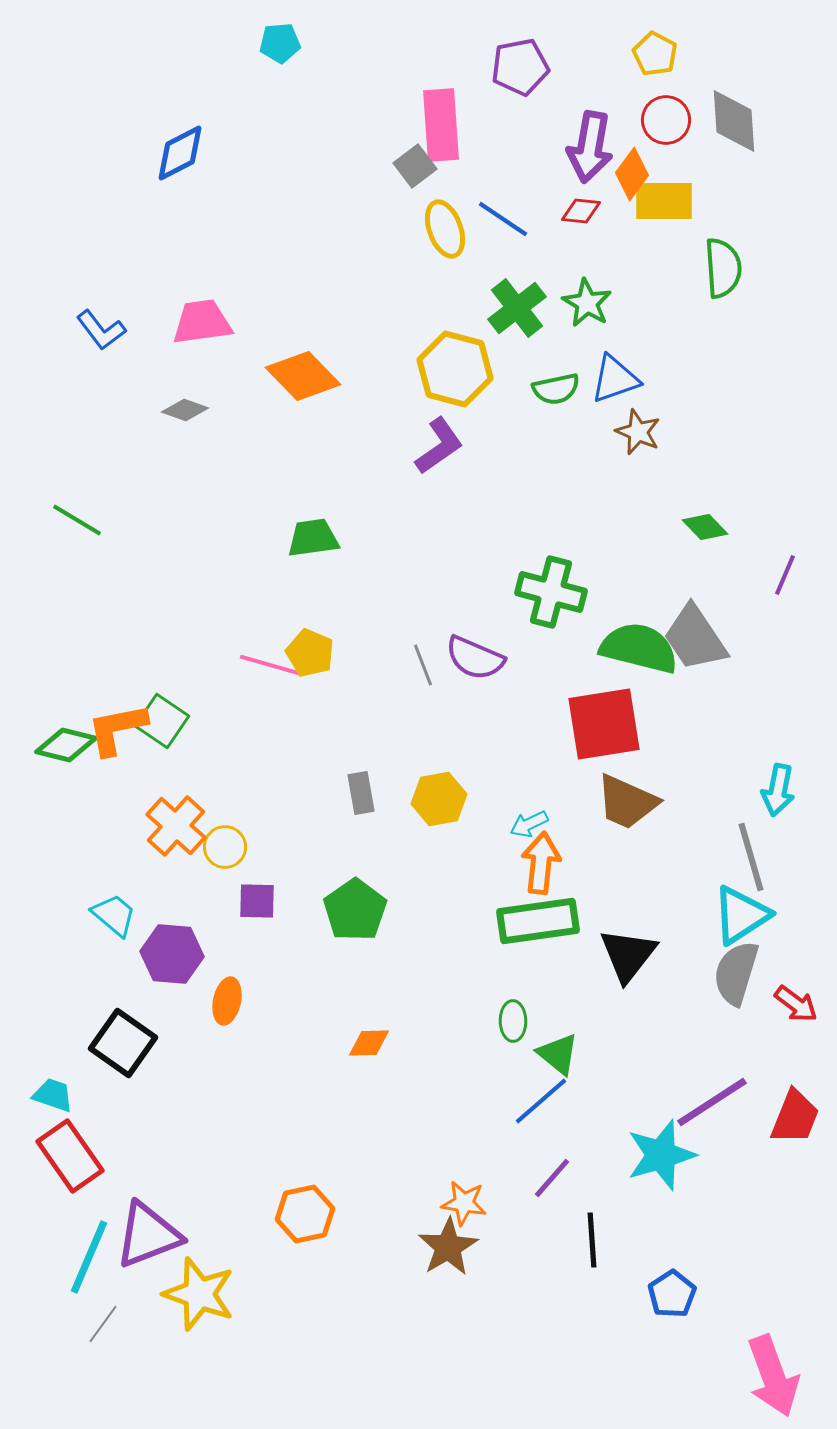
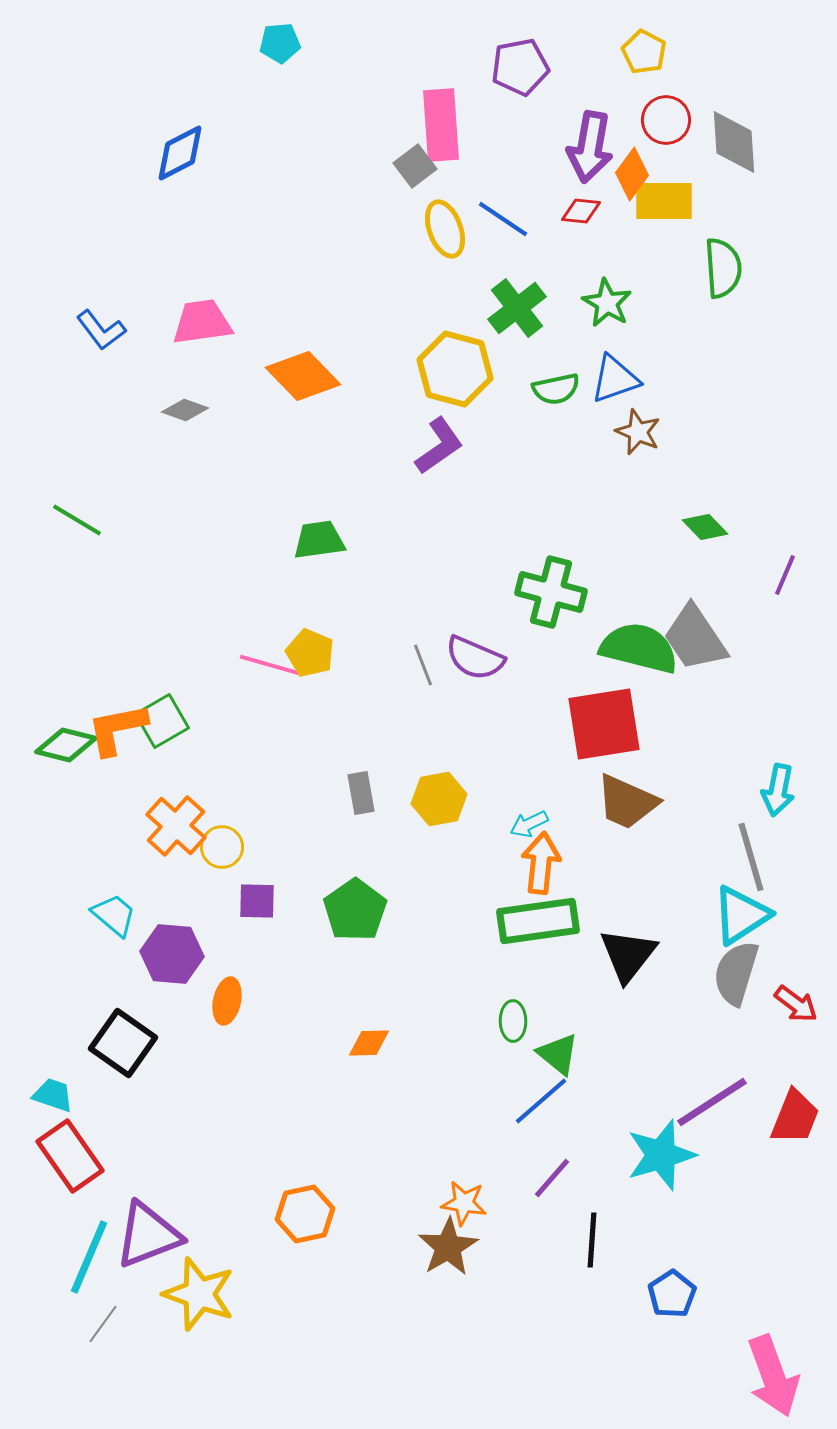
yellow pentagon at (655, 54): moved 11 px left, 2 px up
gray diamond at (734, 121): moved 21 px down
green star at (587, 303): moved 20 px right
green trapezoid at (313, 538): moved 6 px right, 2 px down
green square at (162, 721): rotated 26 degrees clockwise
yellow circle at (225, 847): moved 3 px left
black line at (592, 1240): rotated 8 degrees clockwise
